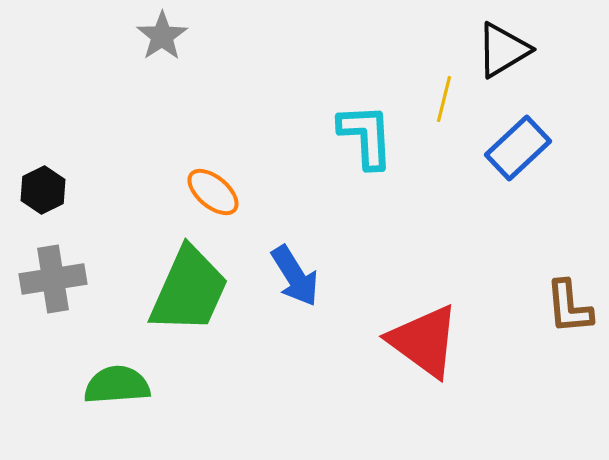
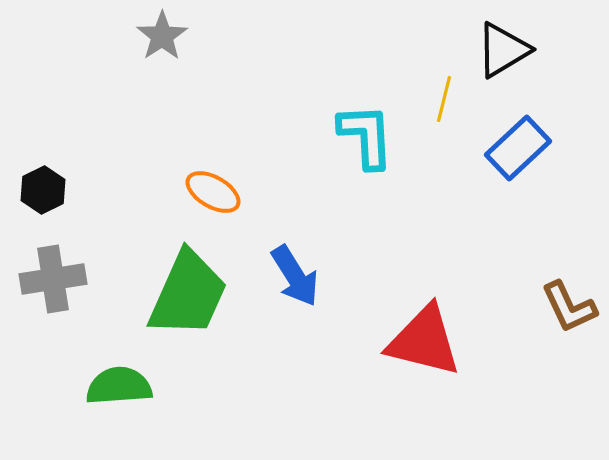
orange ellipse: rotated 10 degrees counterclockwise
green trapezoid: moved 1 px left, 4 px down
brown L-shape: rotated 20 degrees counterclockwise
red triangle: rotated 22 degrees counterclockwise
green semicircle: moved 2 px right, 1 px down
